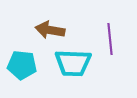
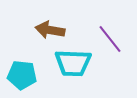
purple line: rotated 32 degrees counterclockwise
cyan pentagon: moved 10 px down
